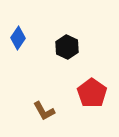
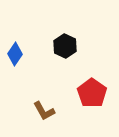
blue diamond: moved 3 px left, 16 px down
black hexagon: moved 2 px left, 1 px up
